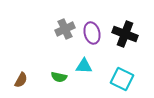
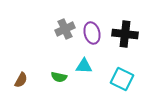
black cross: rotated 15 degrees counterclockwise
